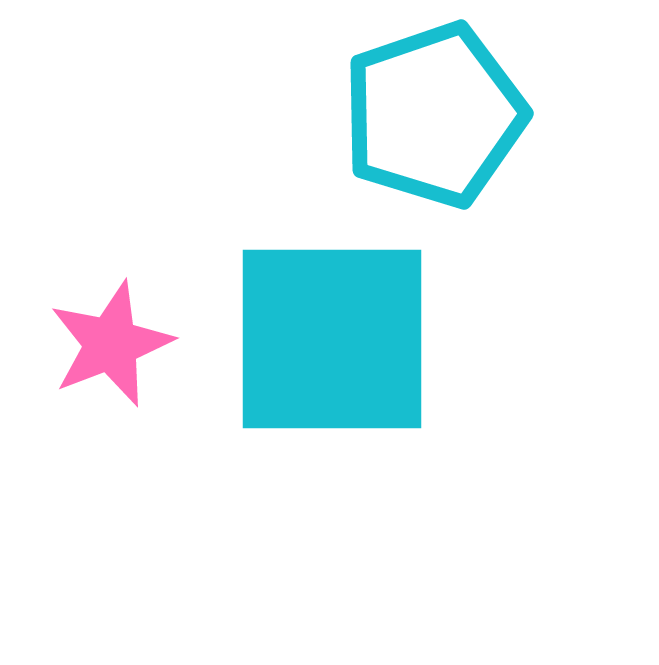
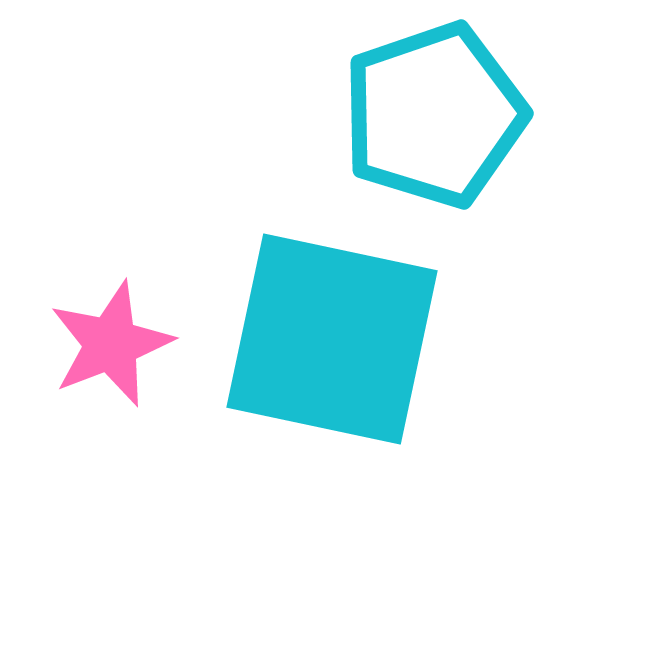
cyan square: rotated 12 degrees clockwise
